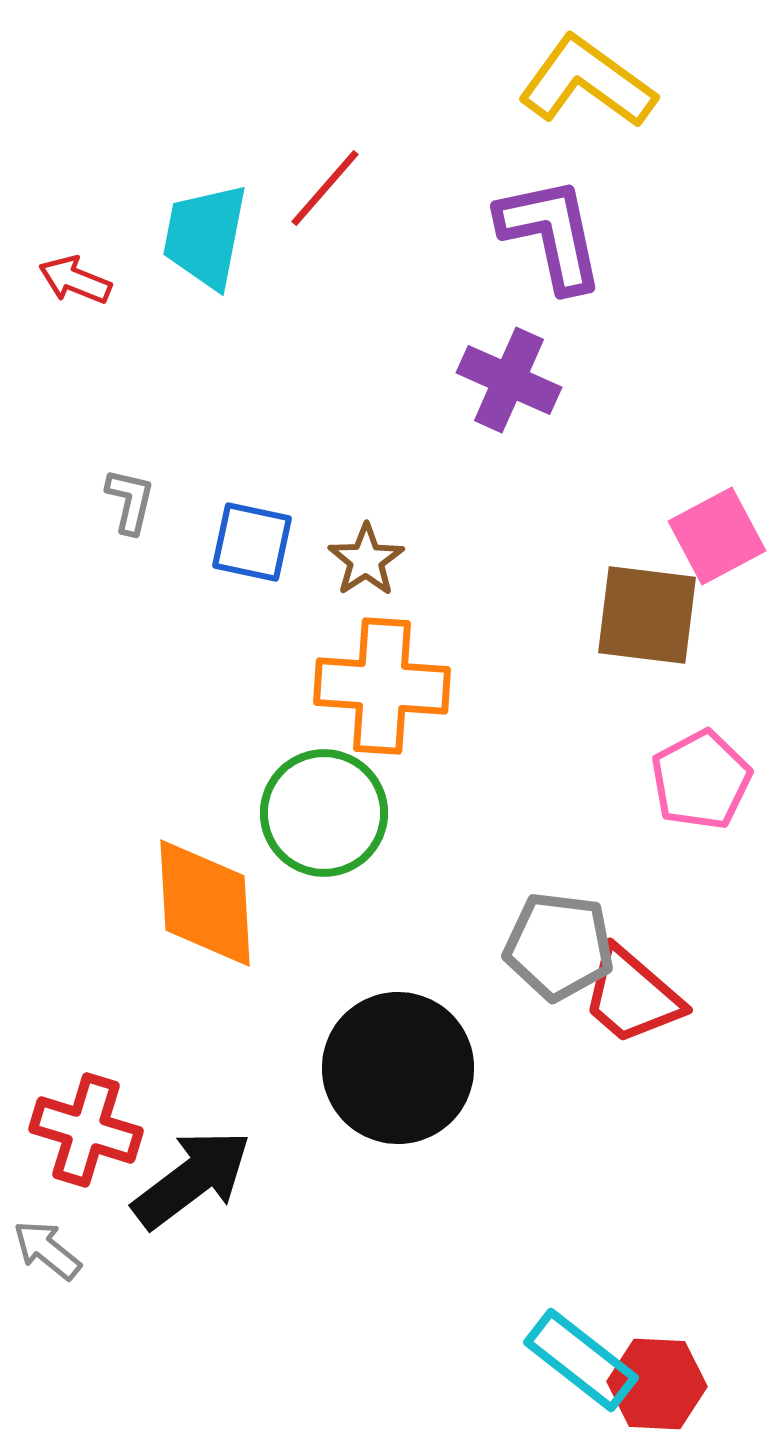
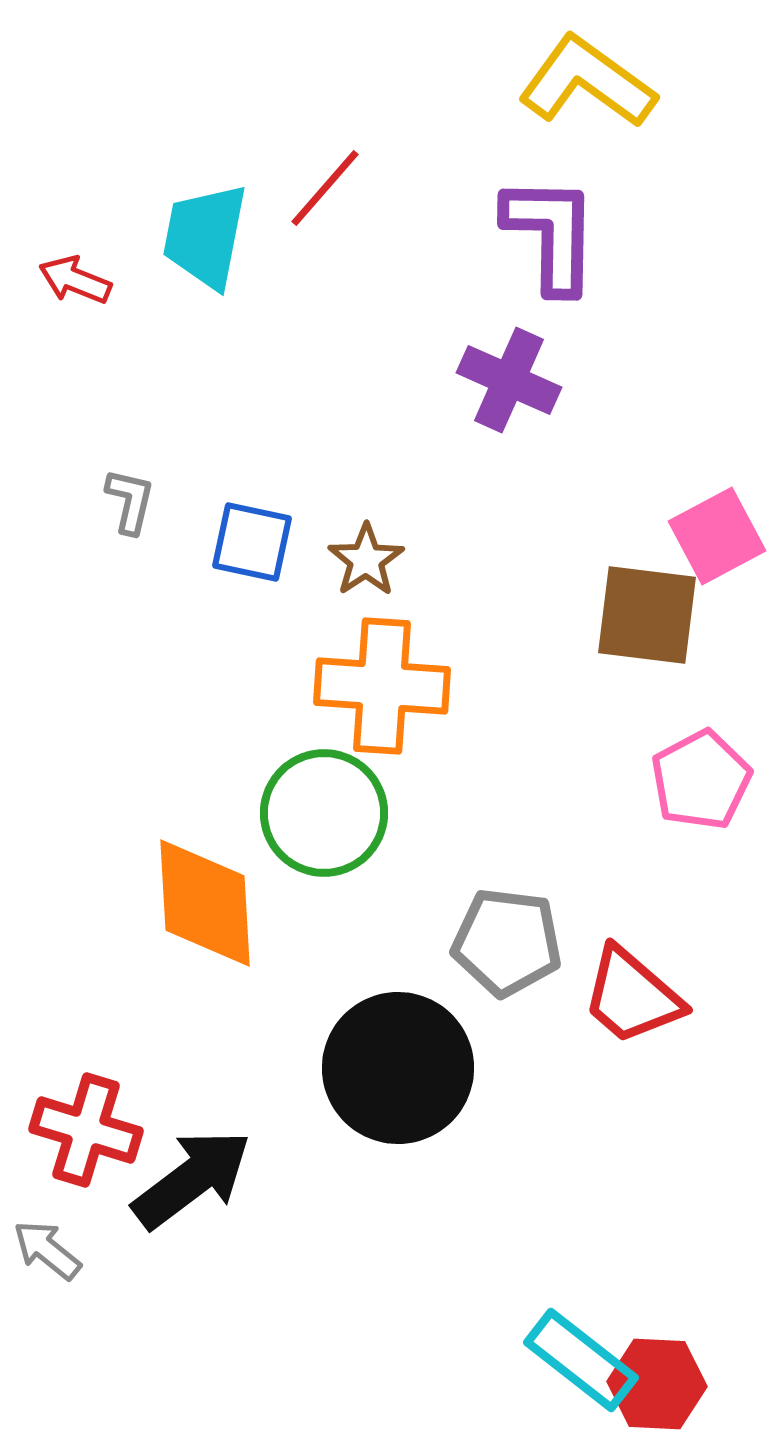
purple L-shape: rotated 13 degrees clockwise
gray pentagon: moved 52 px left, 4 px up
